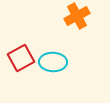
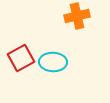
orange cross: rotated 15 degrees clockwise
